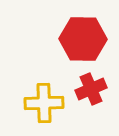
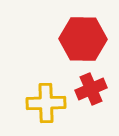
yellow cross: moved 2 px right
